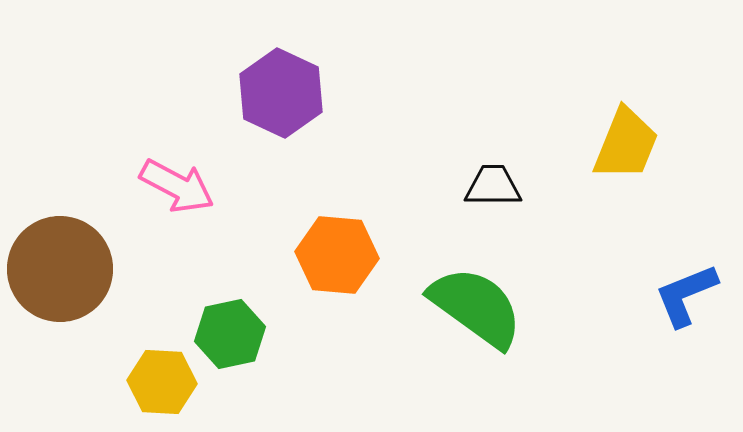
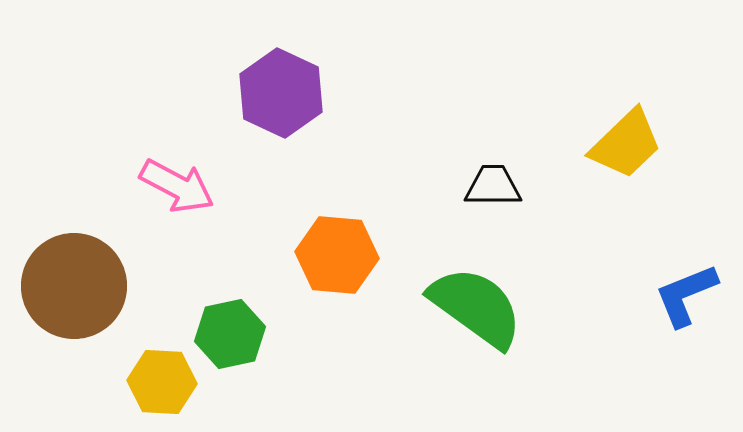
yellow trapezoid: rotated 24 degrees clockwise
brown circle: moved 14 px right, 17 px down
